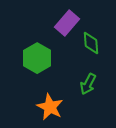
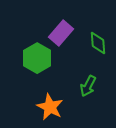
purple rectangle: moved 6 px left, 10 px down
green diamond: moved 7 px right
green arrow: moved 2 px down
